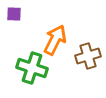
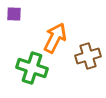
orange arrow: moved 2 px up
